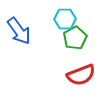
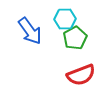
blue arrow: moved 11 px right
